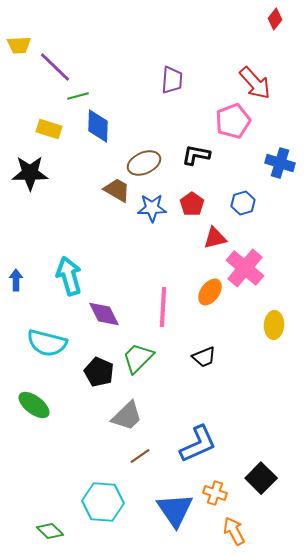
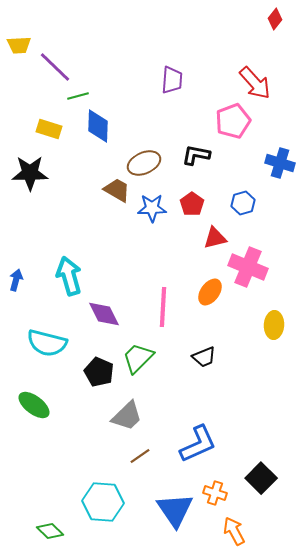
pink cross: moved 3 px right, 1 px up; rotated 18 degrees counterclockwise
blue arrow: rotated 15 degrees clockwise
